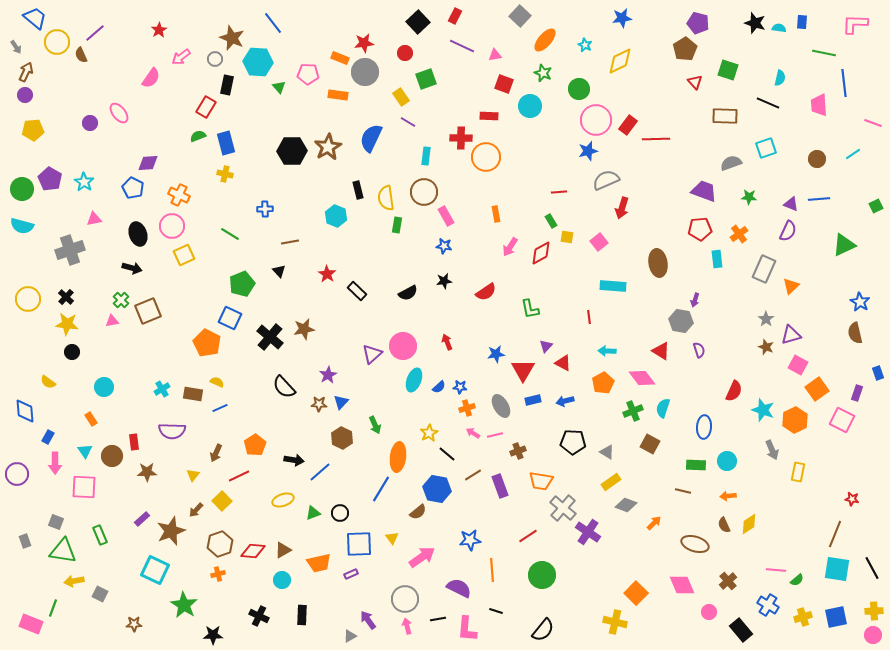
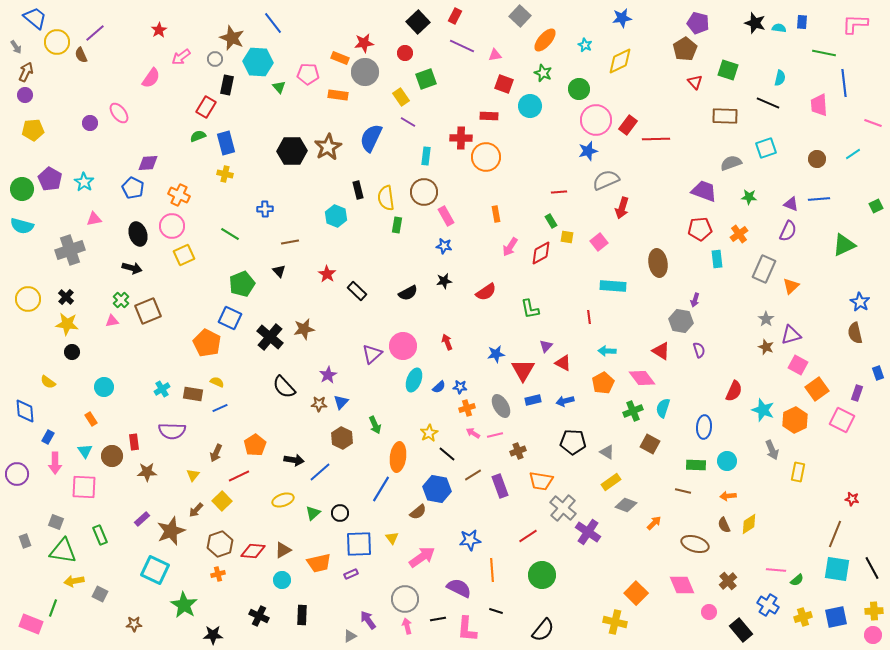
green triangle at (313, 513): rotated 21 degrees counterclockwise
